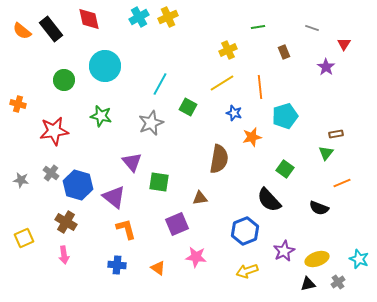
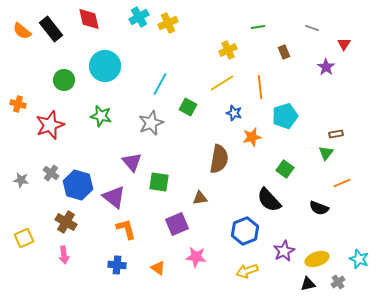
yellow cross at (168, 17): moved 6 px down
red star at (54, 131): moved 4 px left, 6 px up; rotated 12 degrees counterclockwise
